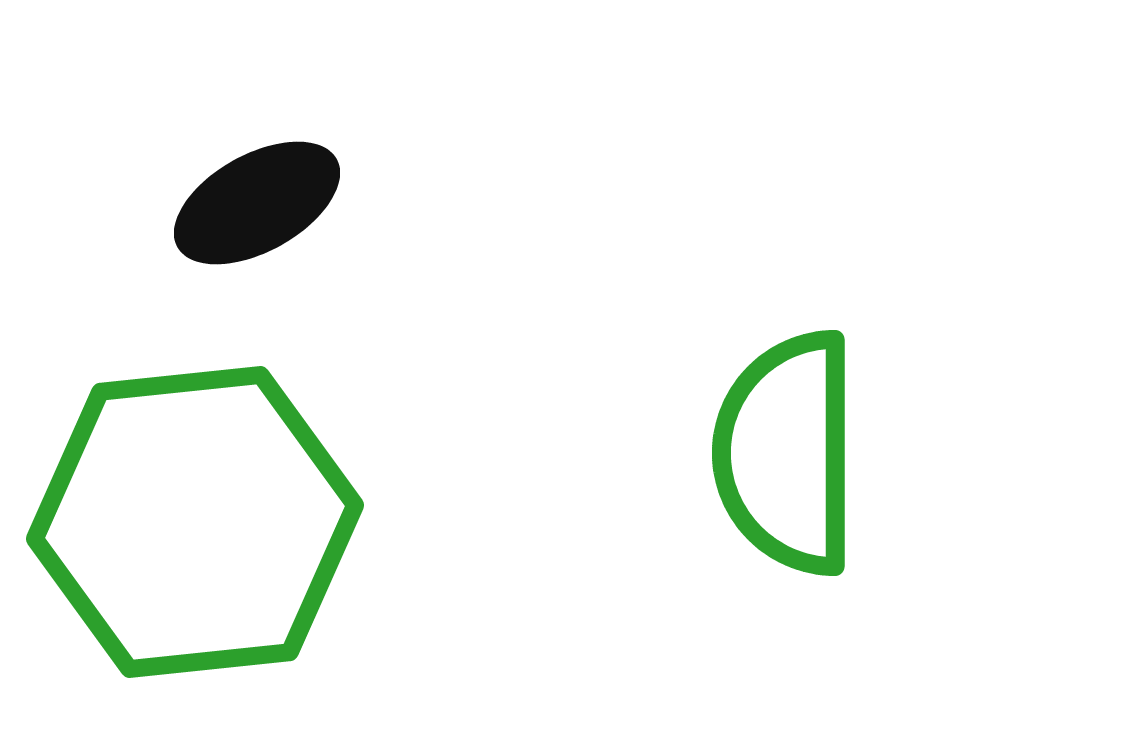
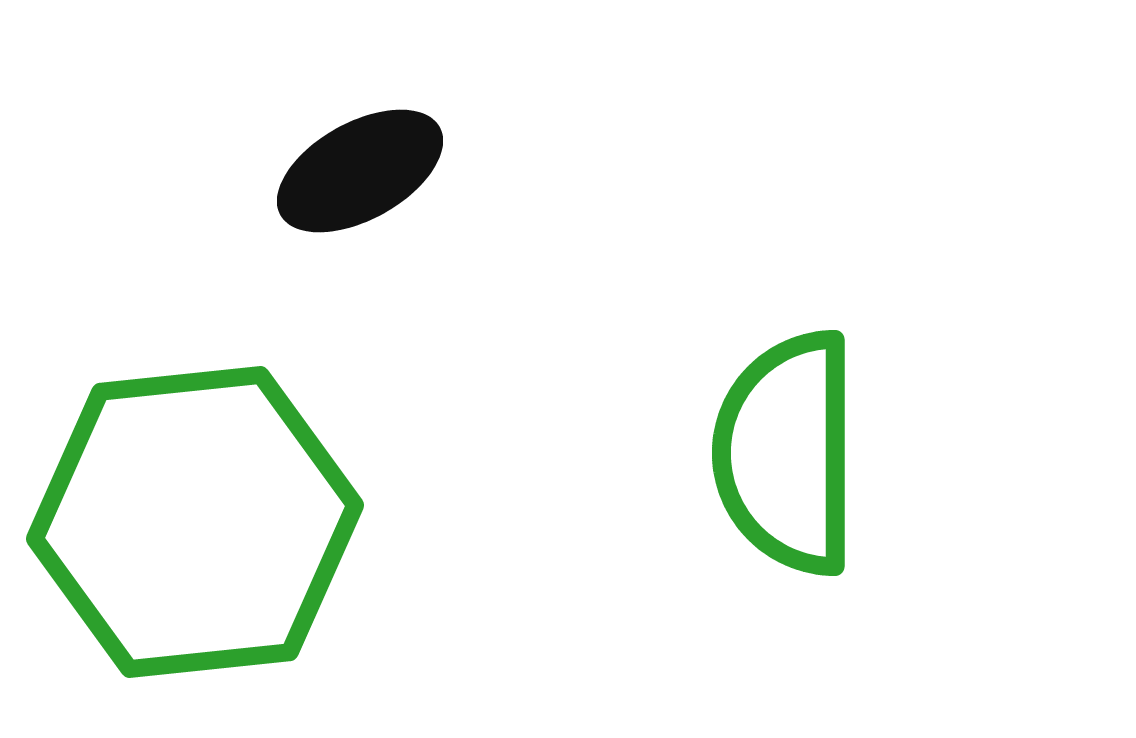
black ellipse: moved 103 px right, 32 px up
